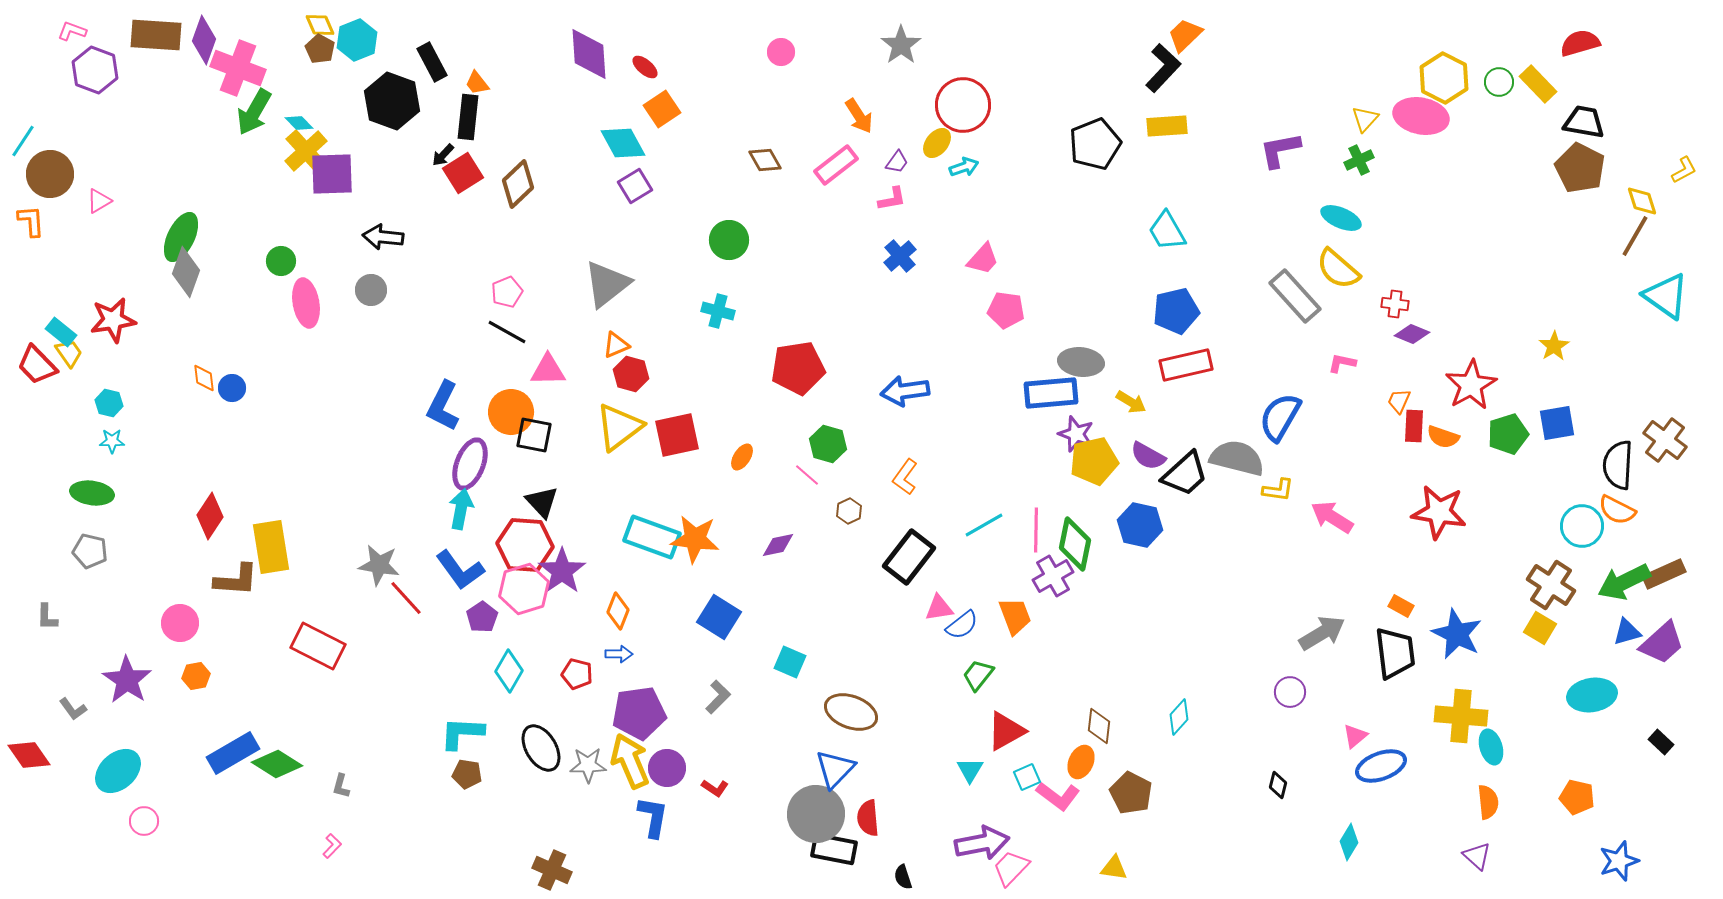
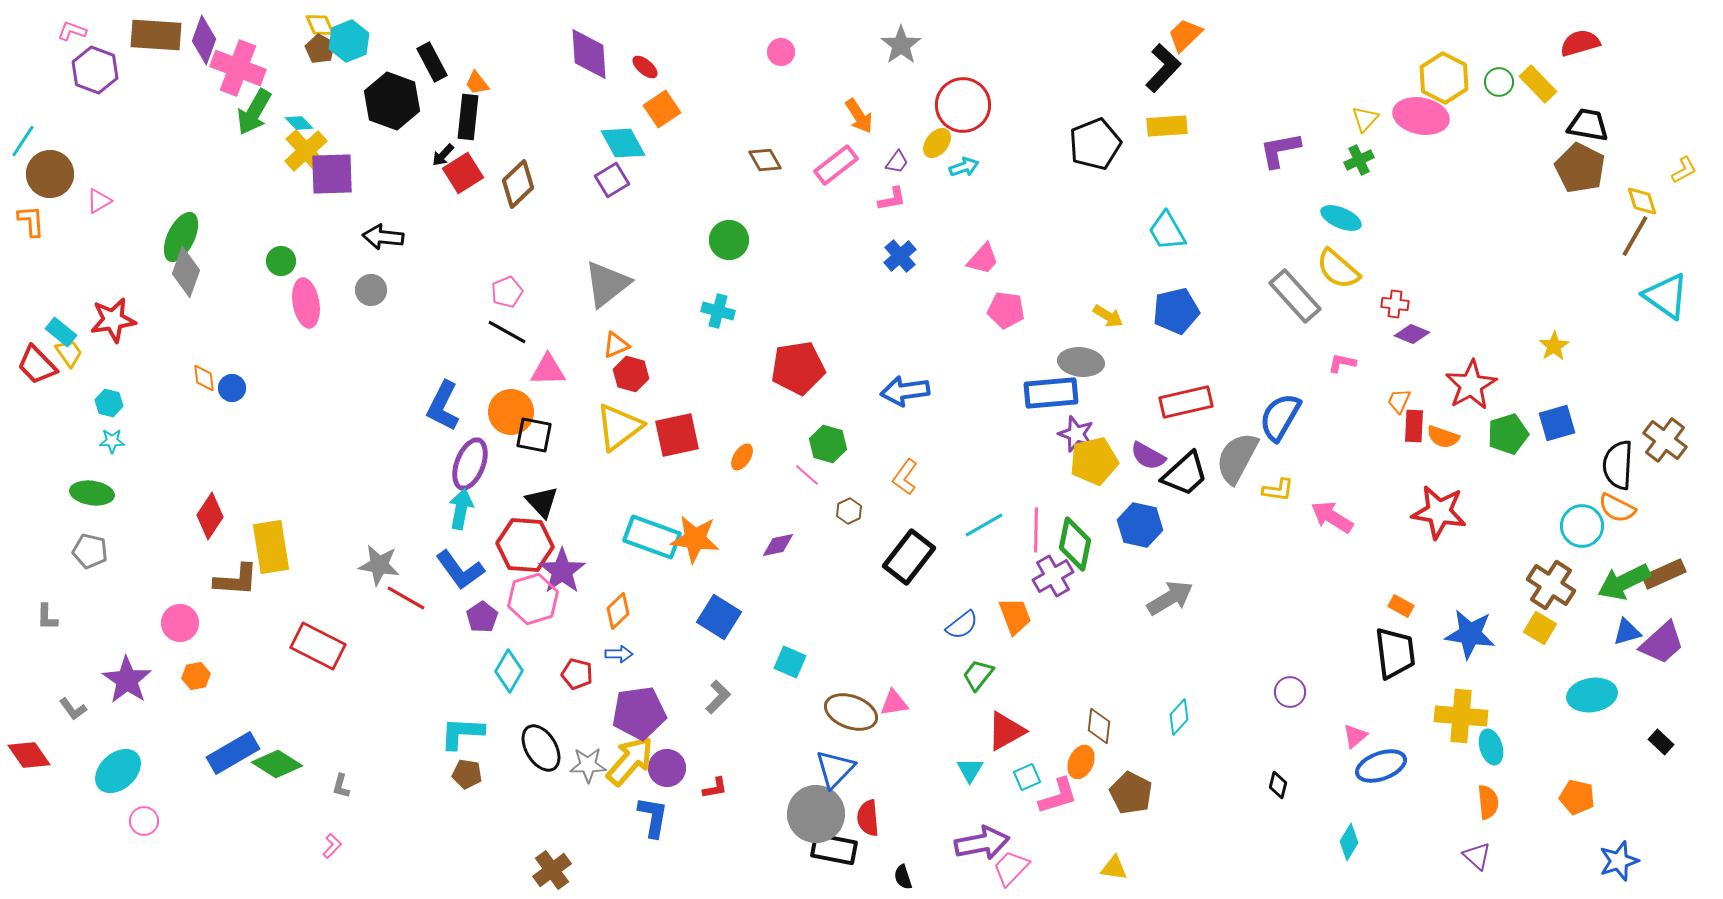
cyan hexagon at (357, 40): moved 8 px left, 1 px down
black trapezoid at (1584, 122): moved 4 px right, 3 px down
purple square at (635, 186): moved 23 px left, 6 px up
red rectangle at (1186, 365): moved 37 px down
yellow arrow at (1131, 402): moved 23 px left, 86 px up
blue square at (1557, 423): rotated 6 degrees counterclockwise
gray semicircle at (1237, 458): rotated 76 degrees counterclockwise
orange semicircle at (1617, 510): moved 2 px up
pink hexagon at (524, 589): moved 9 px right, 10 px down
red line at (406, 598): rotated 18 degrees counterclockwise
pink triangle at (939, 608): moved 45 px left, 95 px down
orange diamond at (618, 611): rotated 24 degrees clockwise
gray arrow at (1322, 633): moved 152 px left, 35 px up
blue star at (1457, 634): moved 13 px right; rotated 18 degrees counterclockwise
yellow arrow at (630, 761): rotated 64 degrees clockwise
red L-shape at (715, 788): rotated 44 degrees counterclockwise
pink L-shape at (1058, 796): rotated 54 degrees counterclockwise
brown cross at (552, 870): rotated 30 degrees clockwise
